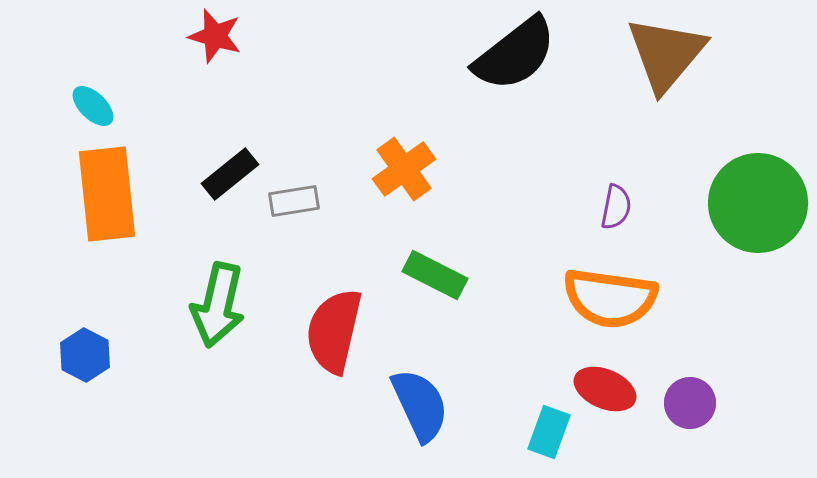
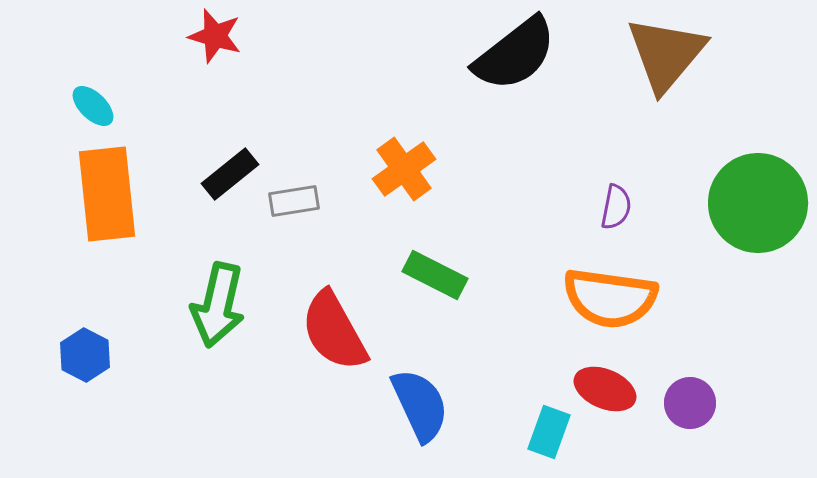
red semicircle: rotated 42 degrees counterclockwise
